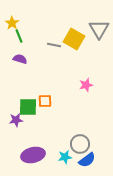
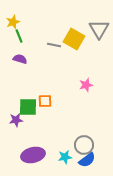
yellow star: moved 1 px right, 1 px up; rotated 16 degrees clockwise
gray circle: moved 4 px right, 1 px down
